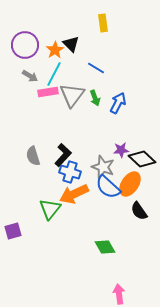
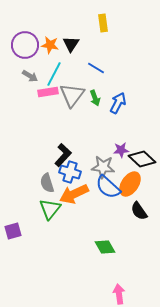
black triangle: rotated 18 degrees clockwise
orange star: moved 5 px left, 5 px up; rotated 30 degrees counterclockwise
gray semicircle: moved 14 px right, 27 px down
gray star: rotated 15 degrees counterclockwise
